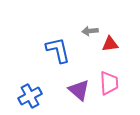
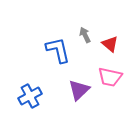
gray arrow: moved 5 px left, 4 px down; rotated 70 degrees clockwise
red triangle: rotated 48 degrees clockwise
pink trapezoid: moved 1 px right, 6 px up; rotated 105 degrees clockwise
purple triangle: rotated 35 degrees clockwise
